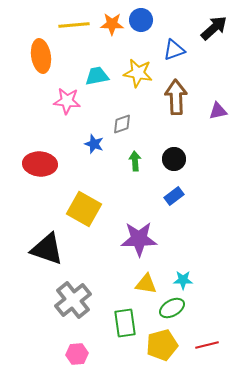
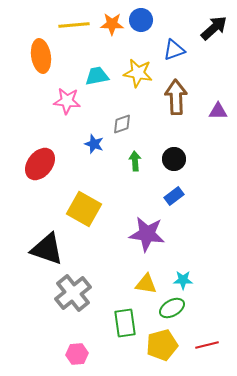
purple triangle: rotated 12 degrees clockwise
red ellipse: rotated 56 degrees counterclockwise
purple star: moved 8 px right, 5 px up; rotated 9 degrees clockwise
gray cross: moved 7 px up
